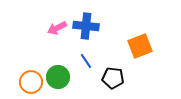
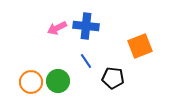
green circle: moved 4 px down
